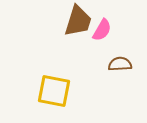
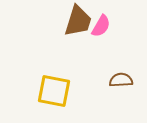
pink semicircle: moved 1 px left, 4 px up
brown semicircle: moved 1 px right, 16 px down
